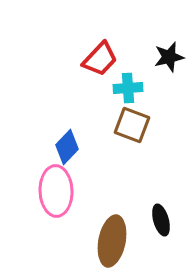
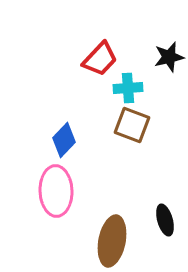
blue diamond: moved 3 px left, 7 px up
black ellipse: moved 4 px right
